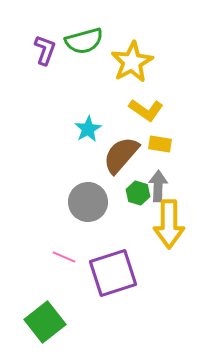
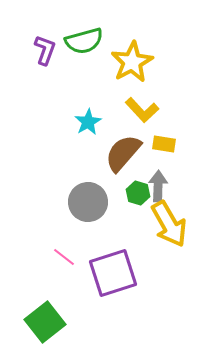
yellow L-shape: moved 4 px left; rotated 12 degrees clockwise
cyan star: moved 7 px up
yellow rectangle: moved 4 px right
brown semicircle: moved 2 px right, 2 px up
yellow arrow: rotated 30 degrees counterclockwise
pink line: rotated 15 degrees clockwise
